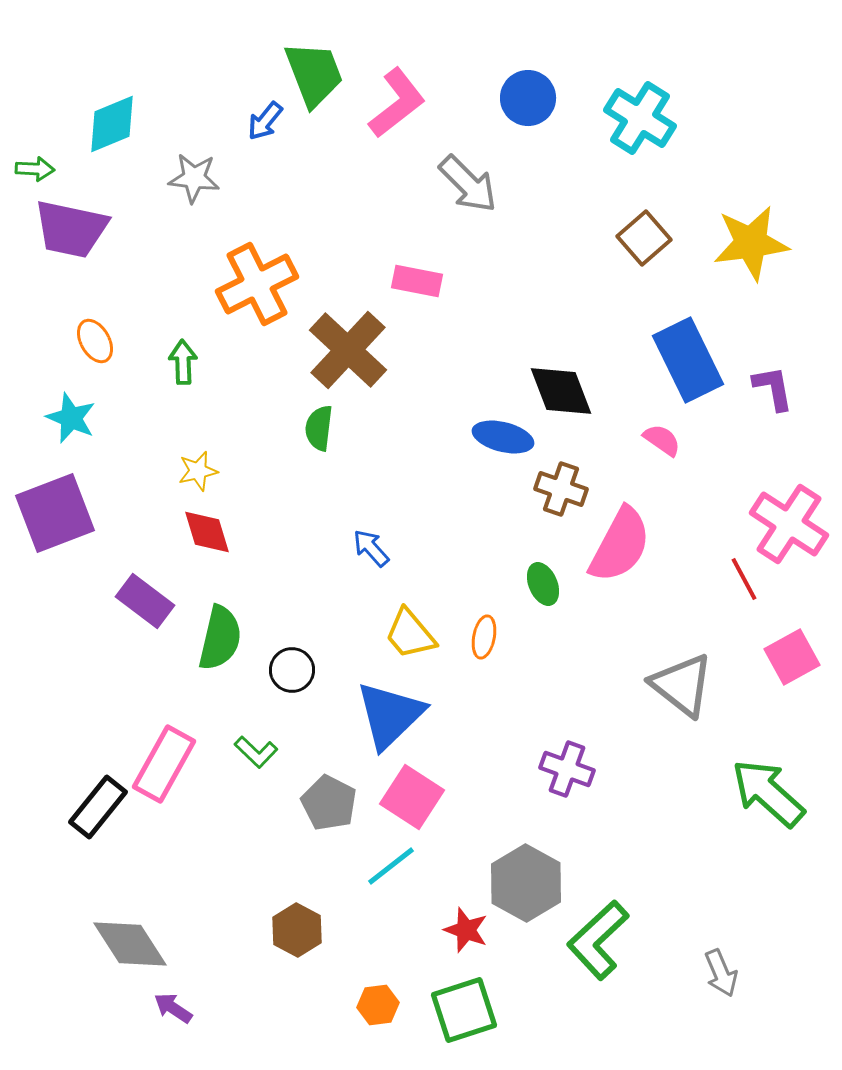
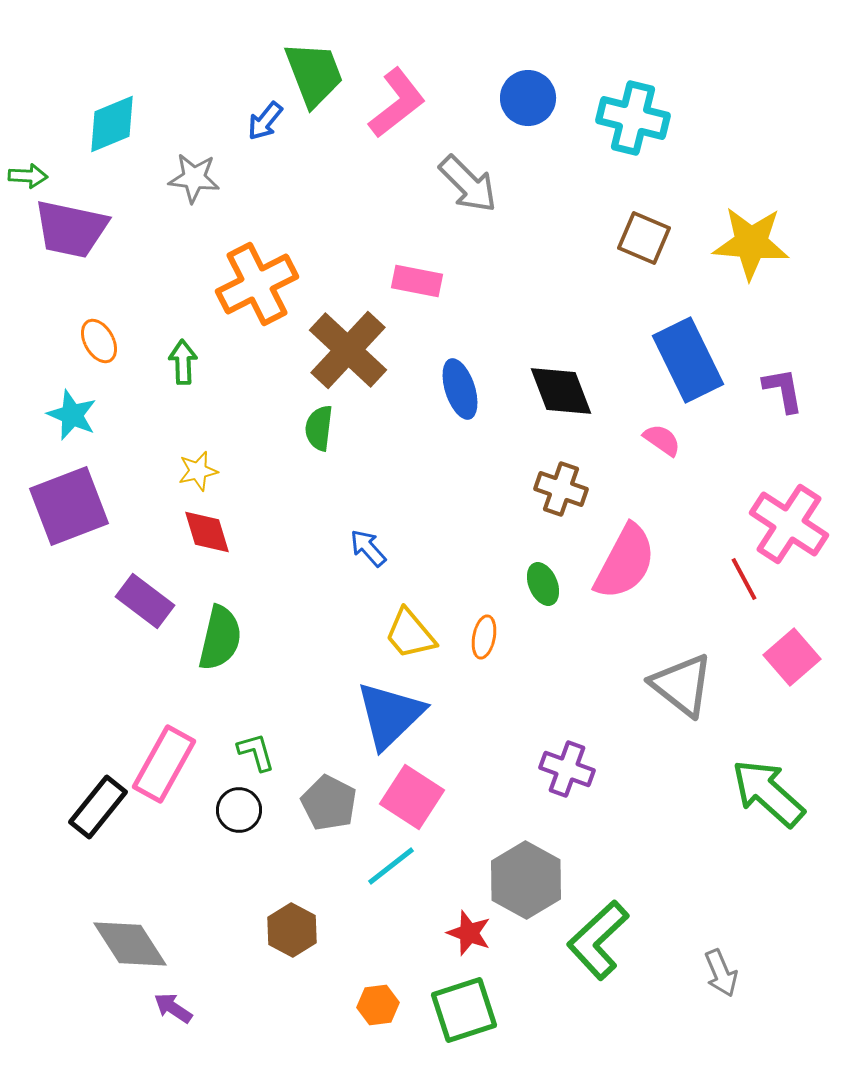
cyan cross at (640, 118): moved 7 px left; rotated 18 degrees counterclockwise
green arrow at (35, 169): moved 7 px left, 7 px down
brown square at (644, 238): rotated 26 degrees counterclockwise
yellow star at (751, 243): rotated 12 degrees clockwise
orange ellipse at (95, 341): moved 4 px right
purple L-shape at (773, 388): moved 10 px right, 2 px down
cyan star at (71, 418): moved 1 px right, 3 px up
blue ellipse at (503, 437): moved 43 px left, 48 px up; rotated 58 degrees clockwise
purple square at (55, 513): moved 14 px right, 7 px up
pink semicircle at (620, 545): moved 5 px right, 17 px down
blue arrow at (371, 548): moved 3 px left
pink square at (792, 657): rotated 12 degrees counterclockwise
black circle at (292, 670): moved 53 px left, 140 px down
green L-shape at (256, 752): rotated 150 degrees counterclockwise
gray hexagon at (526, 883): moved 3 px up
brown hexagon at (297, 930): moved 5 px left
red star at (466, 930): moved 3 px right, 3 px down
